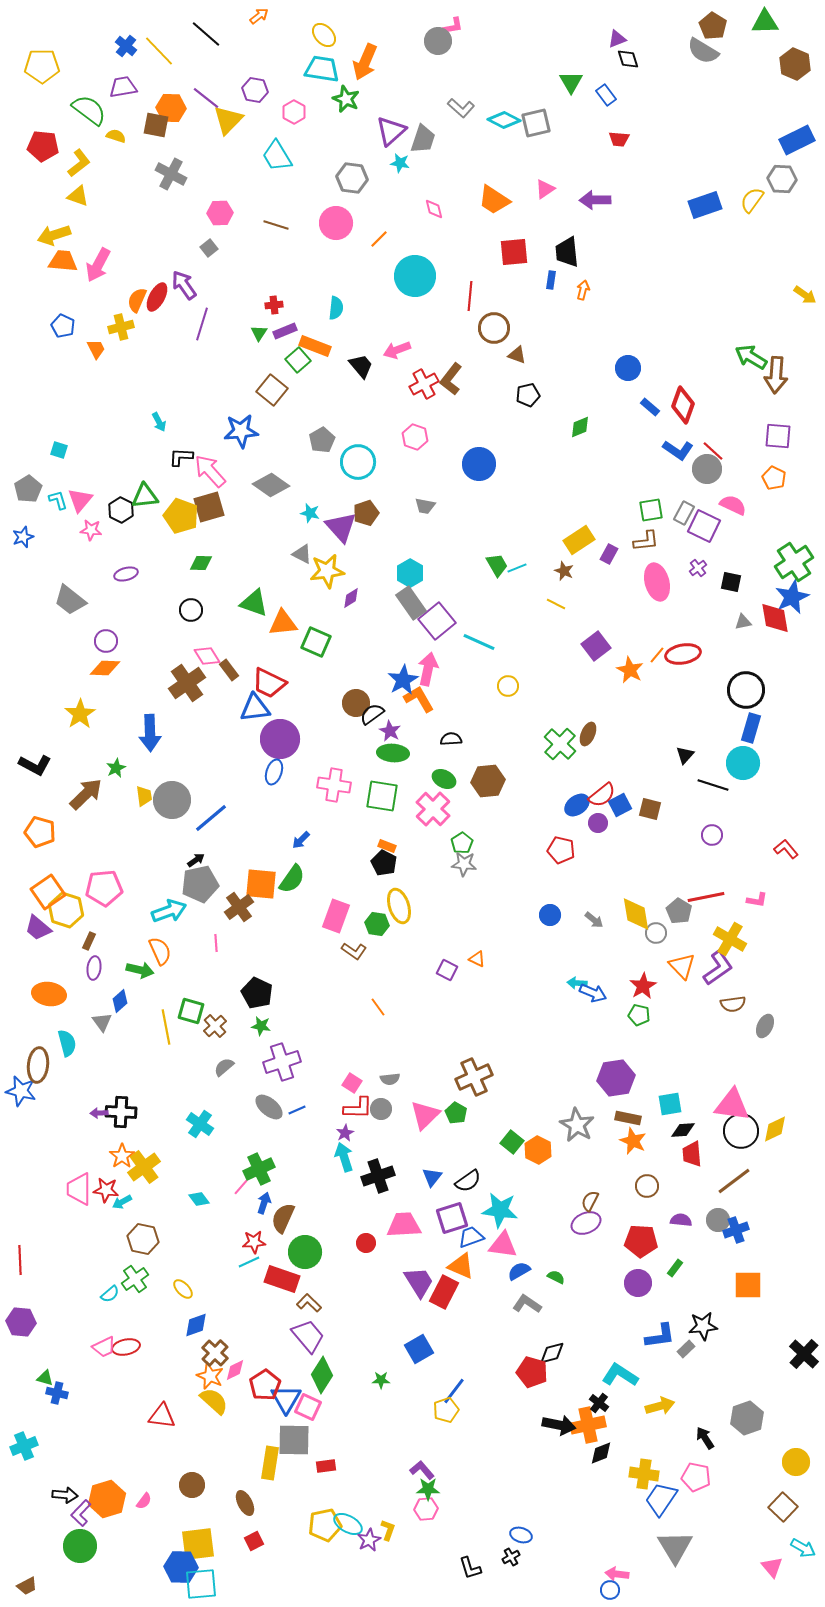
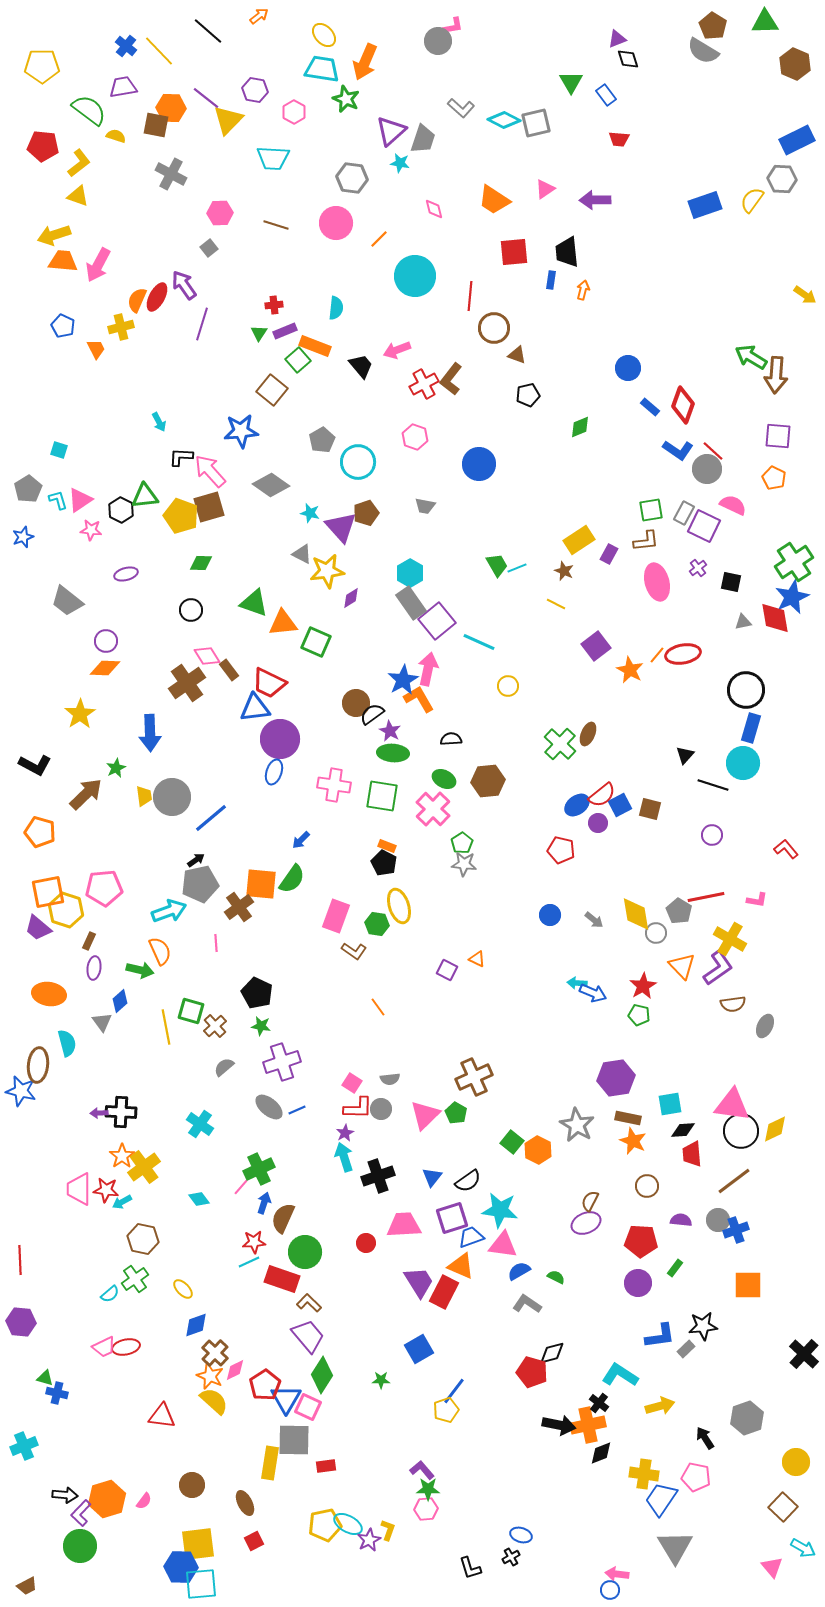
black line at (206, 34): moved 2 px right, 3 px up
cyan trapezoid at (277, 156): moved 4 px left, 2 px down; rotated 56 degrees counterclockwise
pink triangle at (80, 500): rotated 16 degrees clockwise
gray trapezoid at (70, 600): moved 3 px left, 1 px down
gray circle at (172, 800): moved 3 px up
orange square at (48, 892): rotated 24 degrees clockwise
